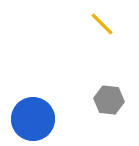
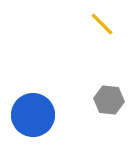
blue circle: moved 4 px up
